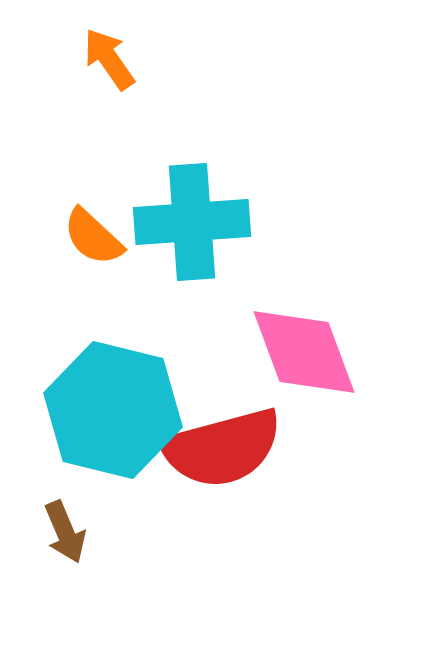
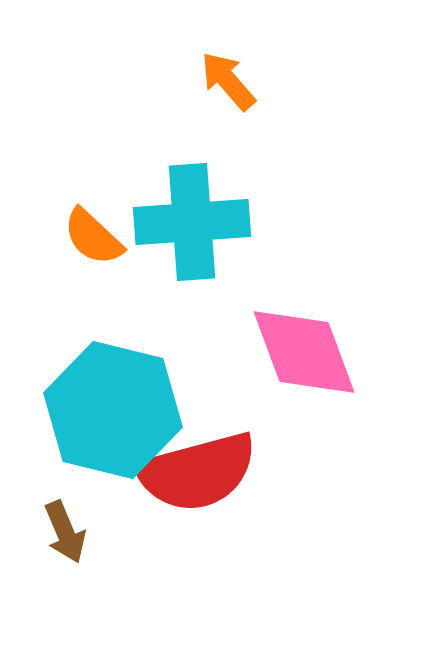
orange arrow: moved 119 px right, 22 px down; rotated 6 degrees counterclockwise
red semicircle: moved 25 px left, 24 px down
